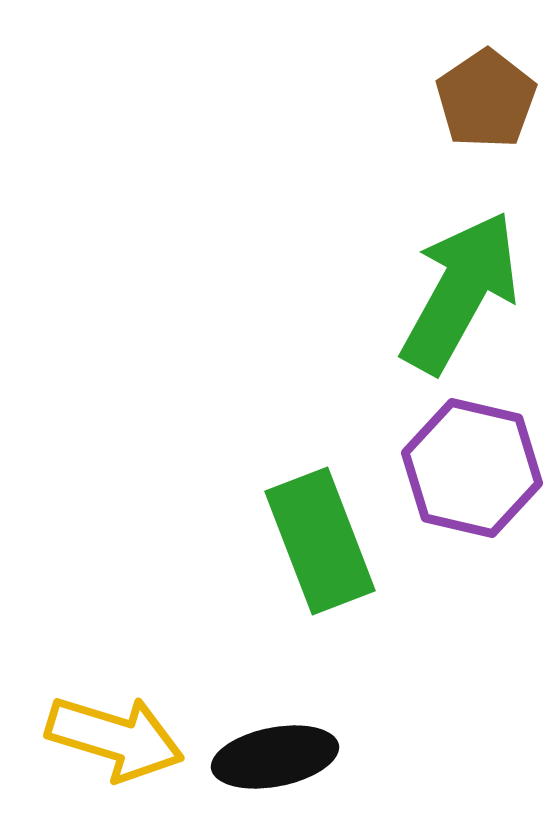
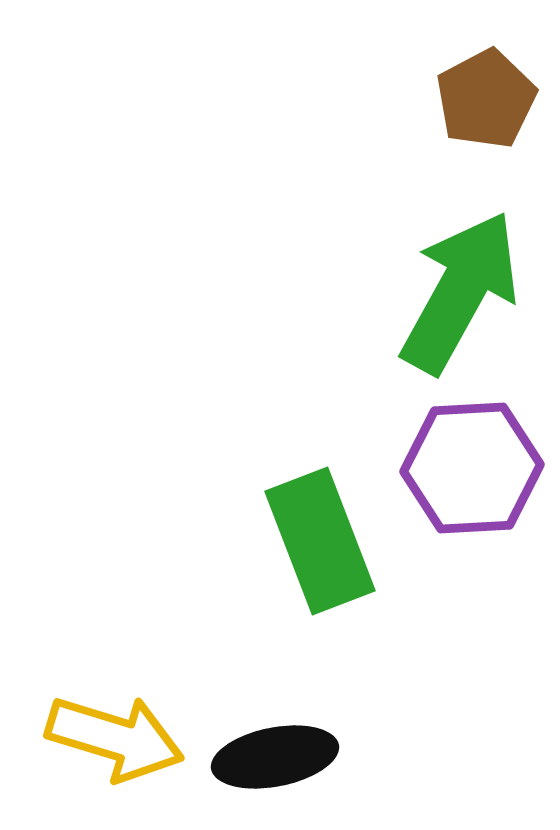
brown pentagon: rotated 6 degrees clockwise
purple hexagon: rotated 16 degrees counterclockwise
